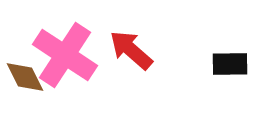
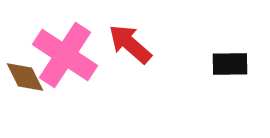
red arrow: moved 1 px left, 6 px up
